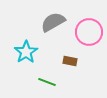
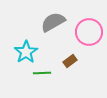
brown rectangle: rotated 48 degrees counterclockwise
green line: moved 5 px left, 9 px up; rotated 24 degrees counterclockwise
